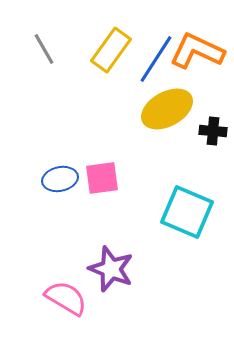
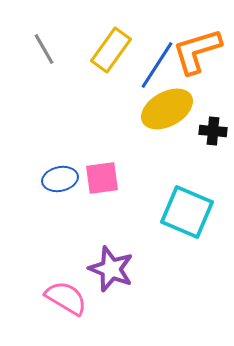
orange L-shape: rotated 42 degrees counterclockwise
blue line: moved 1 px right, 6 px down
